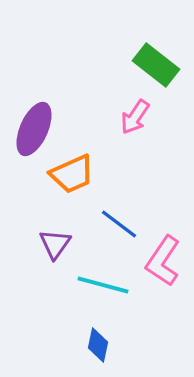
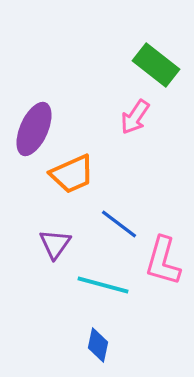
pink L-shape: rotated 18 degrees counterclockwise
